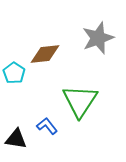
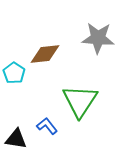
gray star: rotated 24 degrees clockwise
